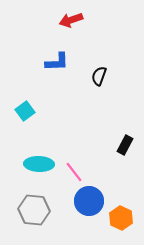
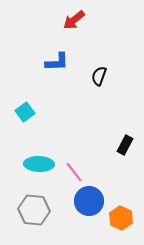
red arrow: moved 3 px right; rotated 20 degrees counterclockwise
cyan square: moved 1 px down
